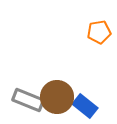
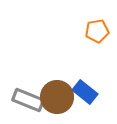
orange pentagon: moved 2 px left, 1 px up
blue rectangle: moved 14 px up
